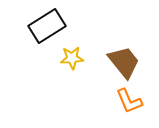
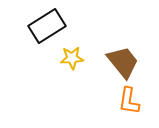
brown trapezoid: moved 1 px left
orange L-shape: rotated 32 degrees clockwise
